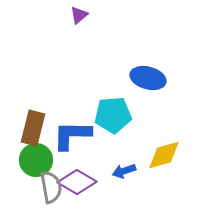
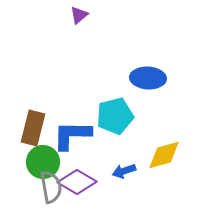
blue ellipse: rotated 12 degrees counterclockwise
cyan pentagon: moved 2 px right, 1 px down; rotated 9 degrees counterclockwise
green circle: moved 7 px right, 2 px down
